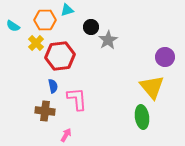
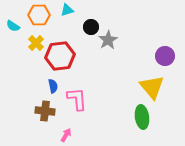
orange hexagon: moved 6 px left, 5 px up
purple circle: moved 1 px up
